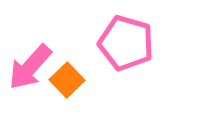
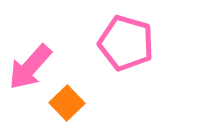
orange square: moved 23 px down
